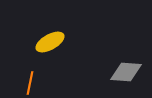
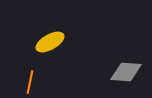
orange line: moved 1 px up
